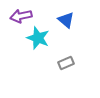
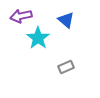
cyan star: rotated 15 degrees clockwise
gray rectangle: moved 4 px down
